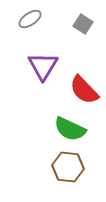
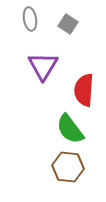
gray ellipse: rotated 65 degrees counterclockwise
gray square: moved 15 px left
red semicircle: rotated 48 degrees clockwise
green semicircle: rotated 28 degrees clockwise
